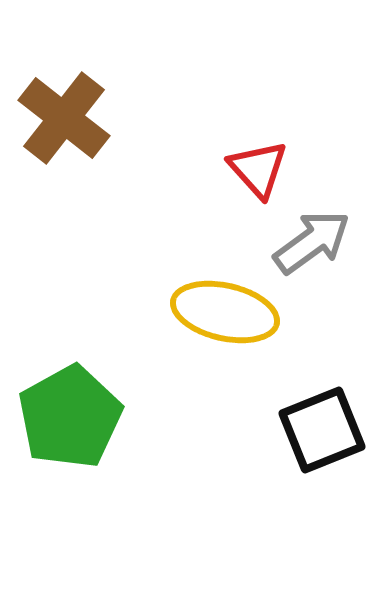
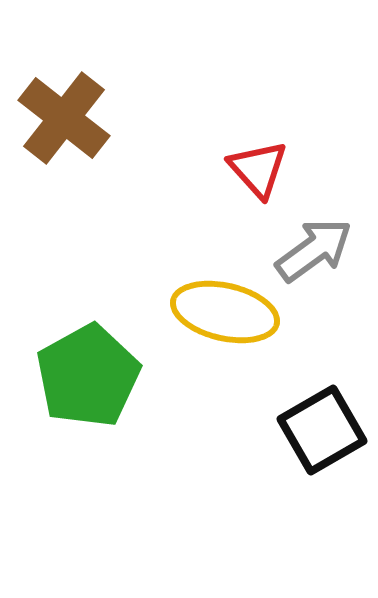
gray arrow: moved 2 px right, 8 px down
green pentagon: moved 18 px right, 41 px up
black square: rotated 8 degrees counterclockwise
